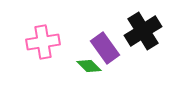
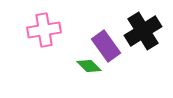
pink cross: moved 1 px right, 12 px up
purple rectangle: moved 1 px right, 2 px up
